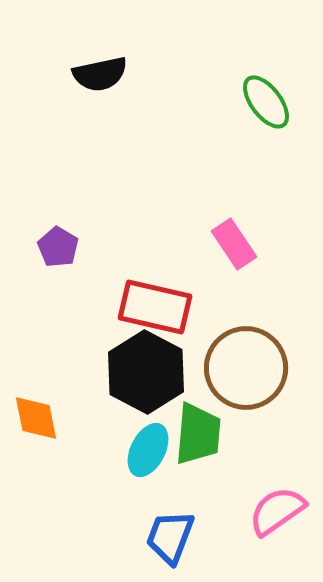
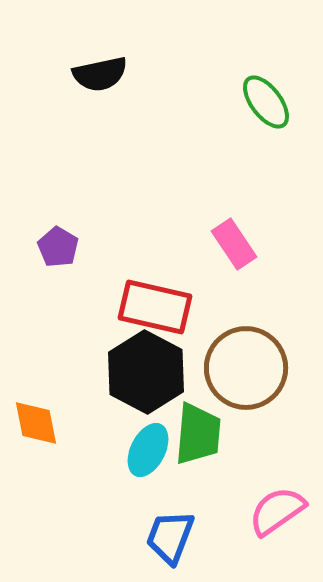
orange diamond: moved 5 px down
